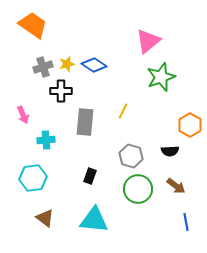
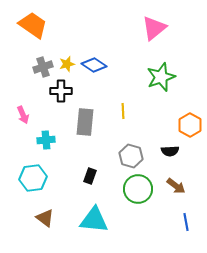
pink triangle: moved 6 px right, 13 px up
yellow line: rotated 28 degrees counterclockwise
